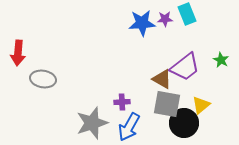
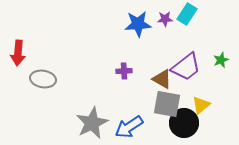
cyan rectangle: rotated 55 degrees clockwise
blue star: moved 4 px left, 1 px down
green star: rotated 21 degrees clockwise
purple trapezoid: moved 1 px right
purple cross: moved 2 px right, 31 px up
gray star: rotated 8 degrees counterclockwise
blue arrow: rotated 28 degrees clockwise
